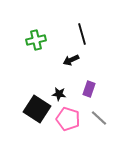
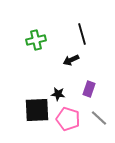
black star: moved 1 px left
black square: moved 1 px down; rotated 36 degrees counterclockwise
